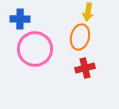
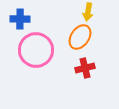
orange ellipse: rotated 20 degrees clockwise
pink circle: moved 1 px right, 1 px down
